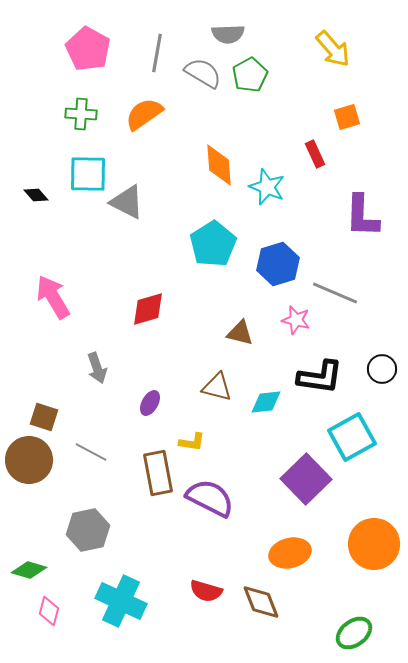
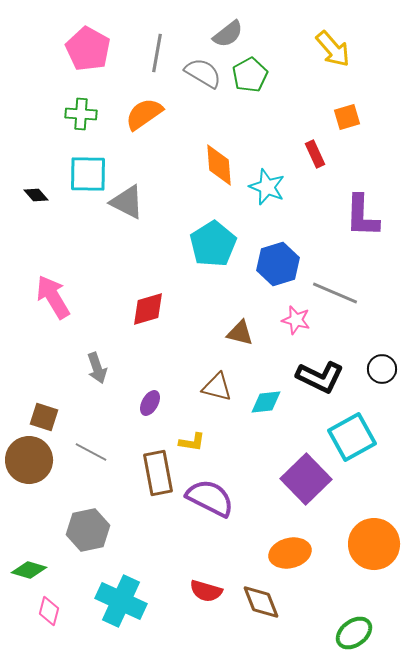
gray semicircle at (228, 34): rotated 36 degrees counterclockwise
black L-shape at (320, 377): rotated 18 degrees clockwise
